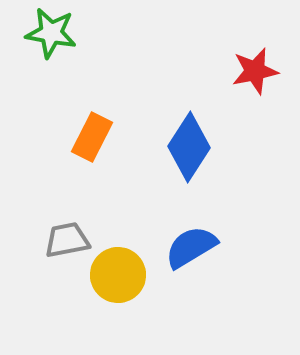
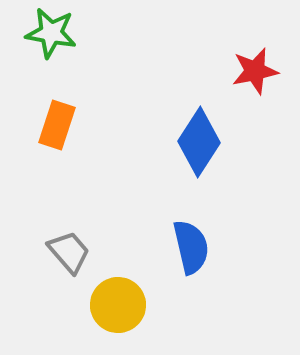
orange rectangle: moved 35 px left, 12 px up; rotated 9 degrees counterclockwise
blue diamond: moved 10 px right, 5 px up
gray trapezoid: moved 2 px right, 12 px down; rotated 60 degrees clockwise
blue semicircle: rotated 108 degrees clockwise
yellow circle: moved 30 px down
